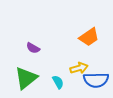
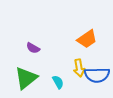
orange trapezoid: moved 2 px left, 2 px down
yellow arrow: rotated 96 degrees clockwise
blue semicircle: moved 1 px right, 5 px up
